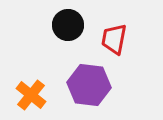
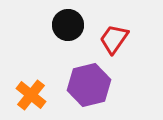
red trapezoid: rotated 24 degrees clockwise
purple hexagon: rotated 21 degrees counterclockwise
